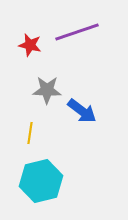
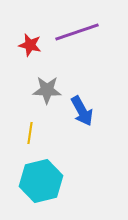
blue arrow: rotated 24 degrees clockwise
